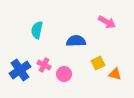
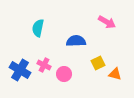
cyan semicircle: moved 1 px right, 2 px up
blue cross: rotated 25 degrees counterclockwise
